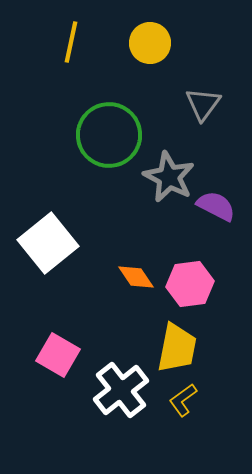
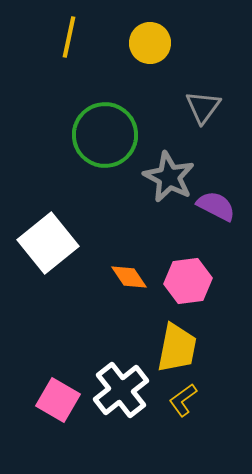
yellow line: moved 2 px left, 5 px up
gray triangle: moved 3 px down
green circle: moved 4 px left
orange diamond: moved 7 px left
pink hexagon: moved 2 px left, 3 px up
pink square: moved 45 px down
